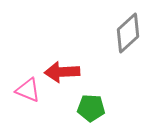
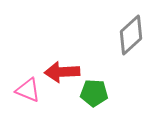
gray diamond: moved 3 px right, 2 px down
green pentagon: moved 3 px right, 15 px up
